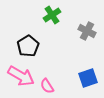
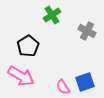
blue square: moved 3 px left, 4 px down
pink semicircle: moved 16 px right, 1 px down
